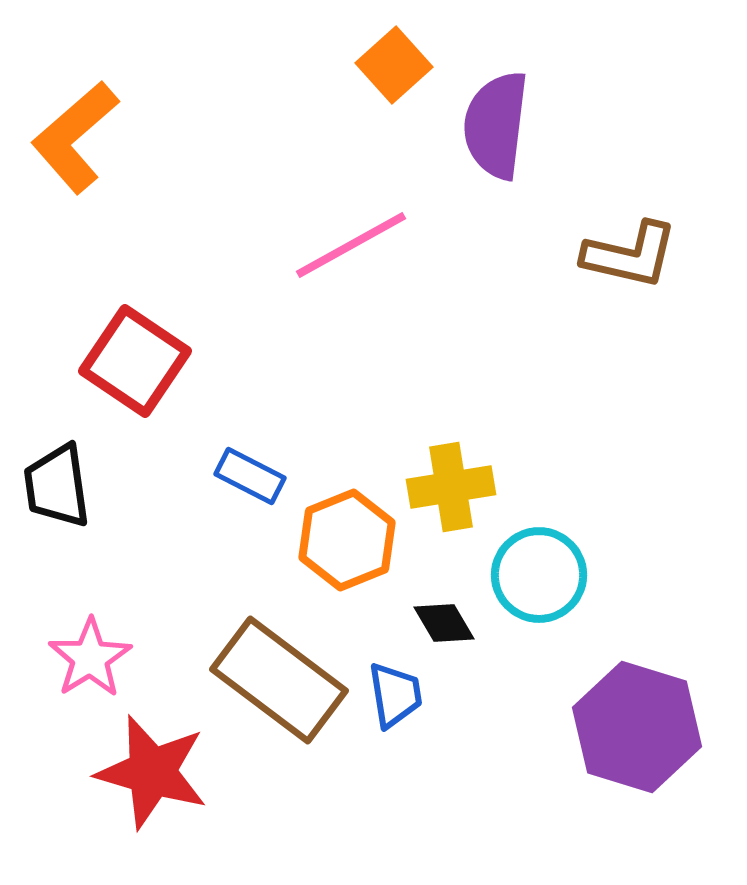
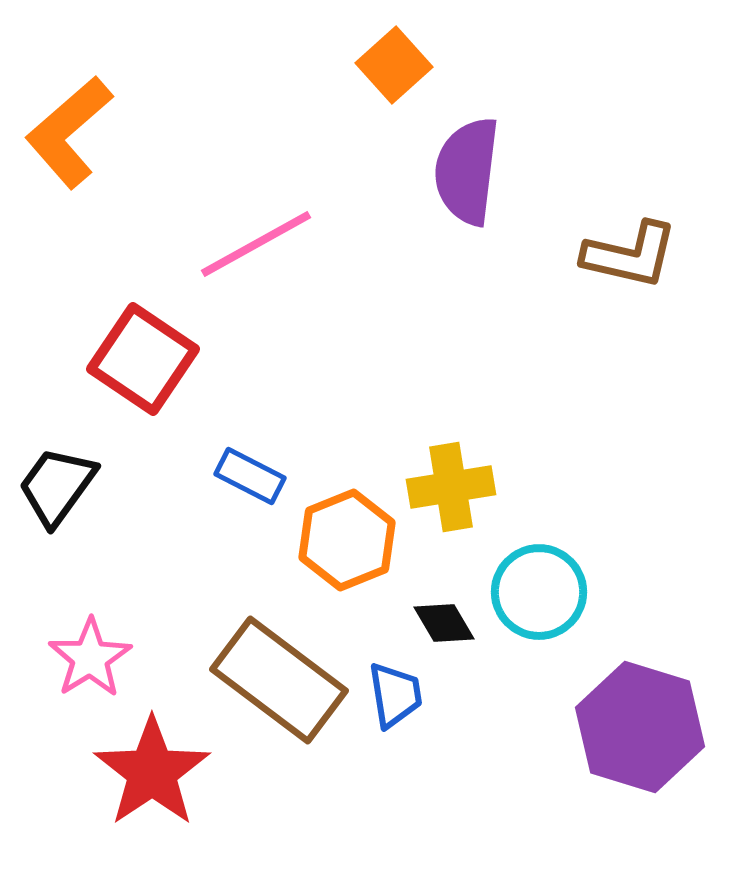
purple semicircle: moved 29 px left, 46 px down
orange L-shape: moved 6 px left, 5 px up
pink line: moved 95 px left, 1 px up
red square: moved 8 px right, 2 px up
black trapezoid: rotated 44 degrees clockwise
cyan circle: moved 17 px down
purple hexagon: moved 3 px right
red star: rotated 22 degrees clockwise
